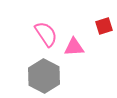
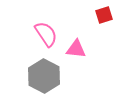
red square: moved 11 px up
pink triangle: moved 2 px right, 2 px down; rotated 10 degrees clockwise
